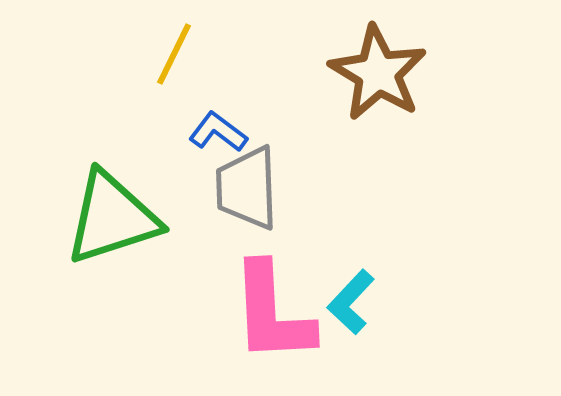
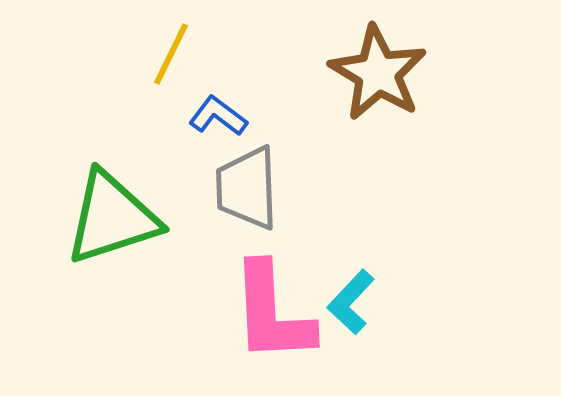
yellow line: moved 3 px left
blue L-shape: moved 16 px up
